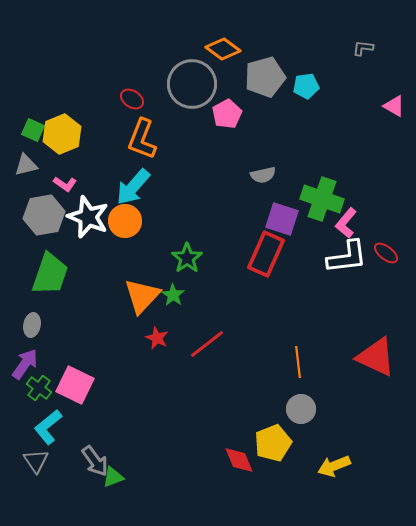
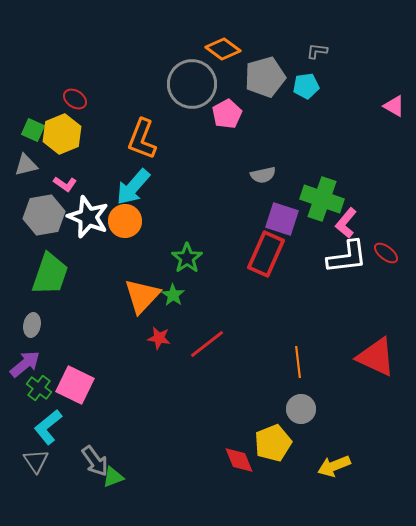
gray L-shape at (363, 48): moved 46 px left, 3 px down
red ellipse at (132, 99): moved 57 px left
red star at (157, 338): moved 2 px right; rotated 15 degrees counterclockwise
purple arrow at (25, 364): rotated 16 degrees clockwise
